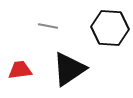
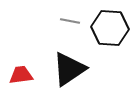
gray line: moved 22 px right, 5 px up
red trapezoid: moved 1 px right, 5 px down
